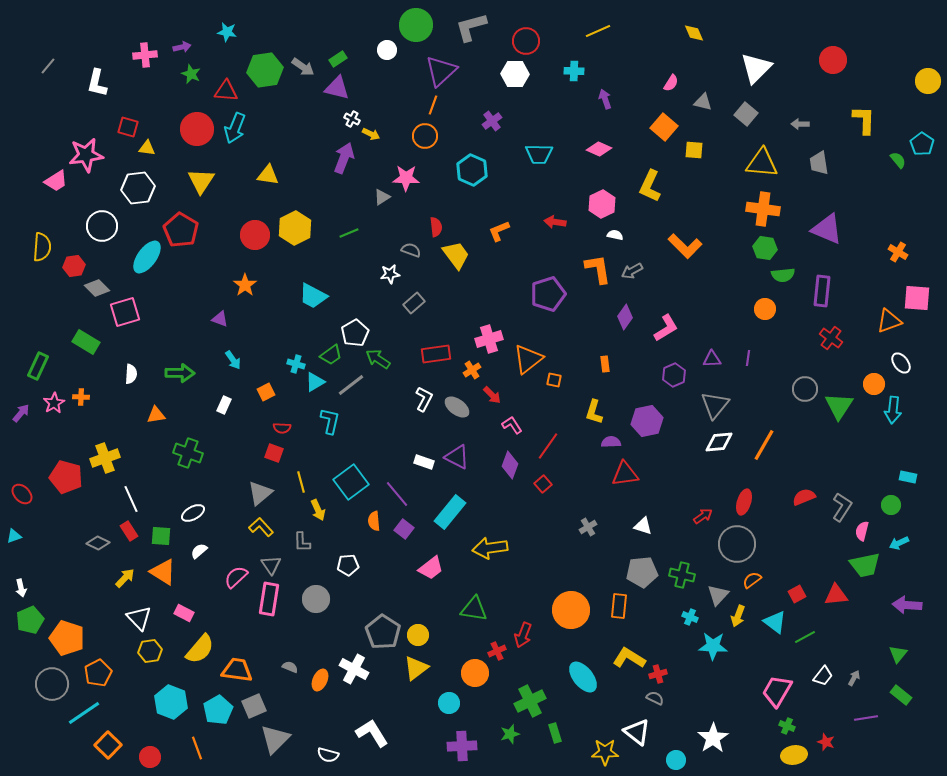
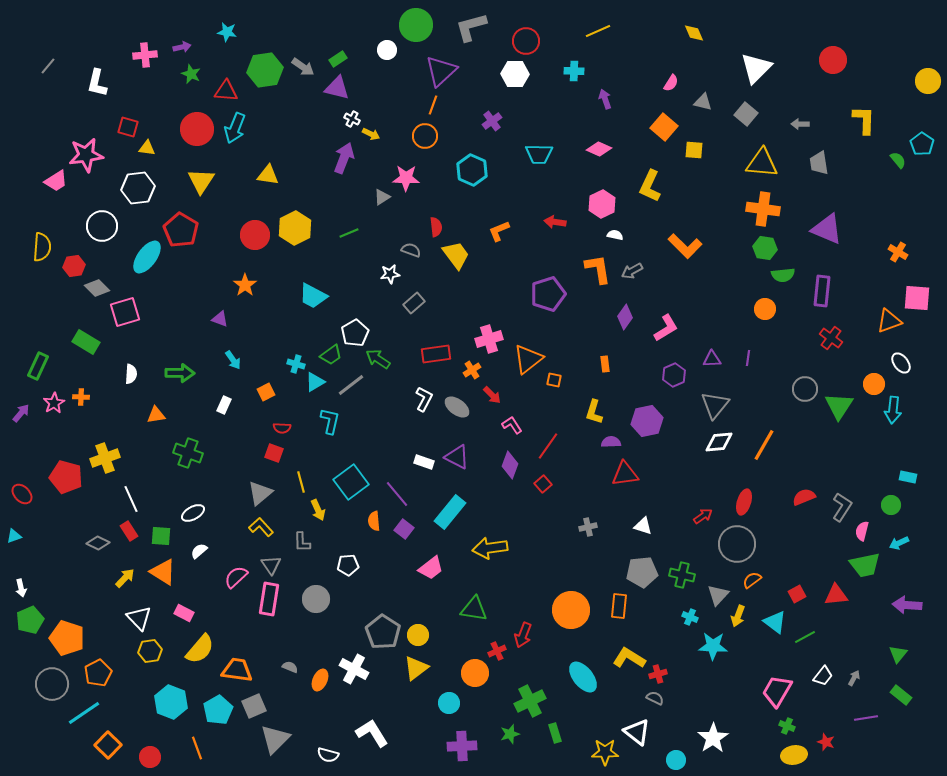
gray cross at (588, 527): rotated 18 degrees clockwise
